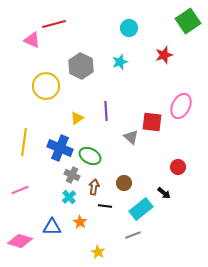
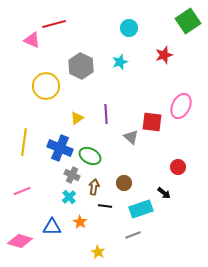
purple line: moved 3 px down
pink line: moved 2 px right, 1 px down
cyan rectangle: rotated 20 degrees clockwise
